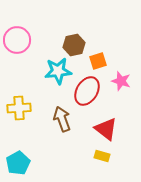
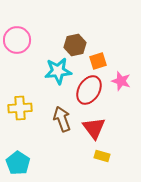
brown hexagon: moved 1 px right
red ellipse: moved 2 px right, 1 px up
yellow cross: moved 1 px right
red triangle: moved 12 px left, 1 px up; rotated 15 degrees clockwise
cyan pentagon: rotated 10 degrees counterclockwise
